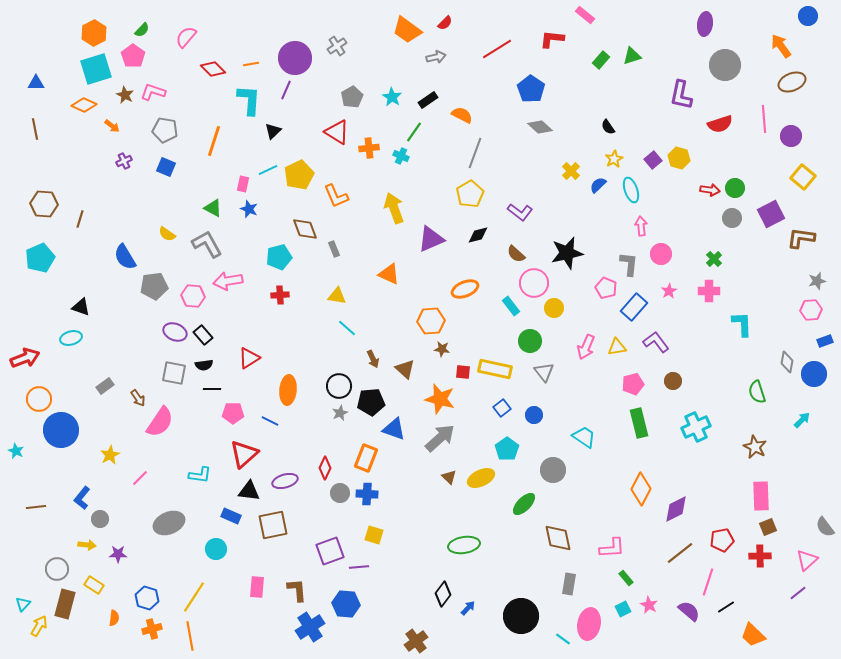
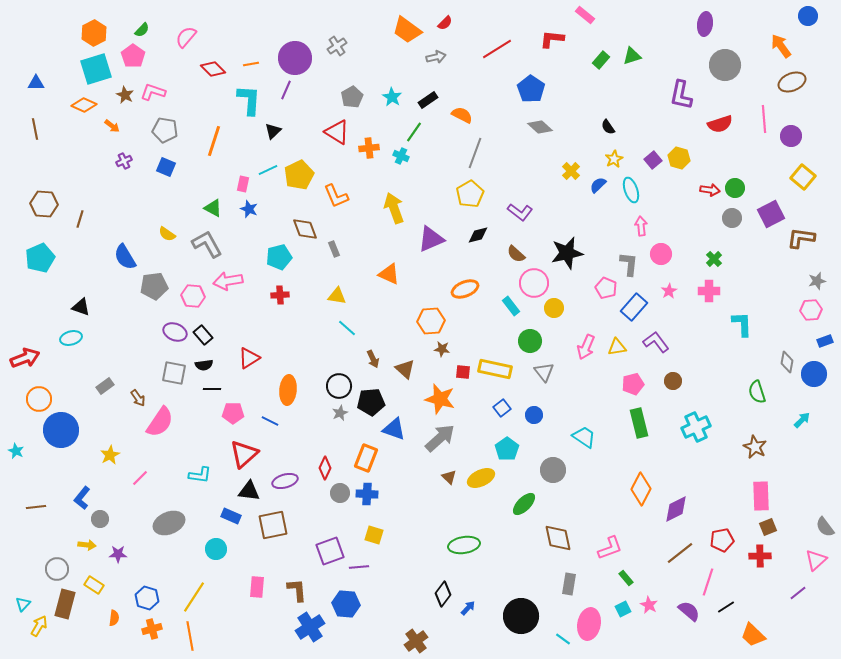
pink L-shape at (612, 548): moved 2 px left; rotated 16 degrees counterclockwise
pink triangle at (807, 560): moved 9 px right
